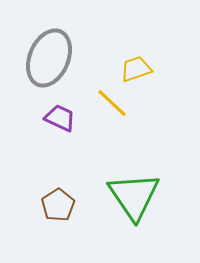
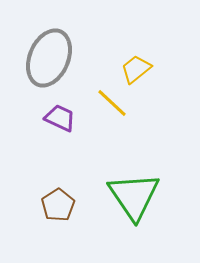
yellow trapezoid: rotated 20 degrees counterclockwise
